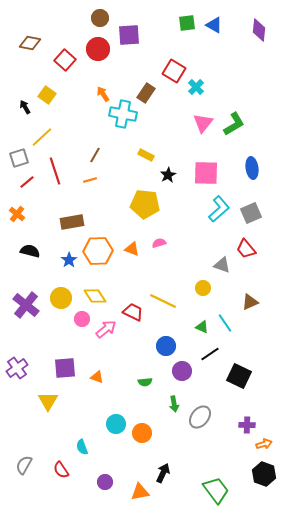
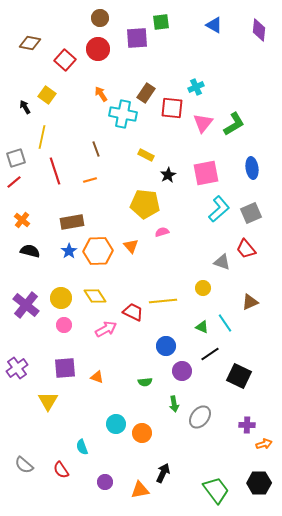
green square at (187, 23): moved 26 px left, 1 px up
purple square at (129, 35): moved 8 px right, 3 px down
red square at (174, 71): moved 2 px left, 37 px down; rotated 25 degrees counterclockwise
cyan cross at (196, 87): rotated 21 degrees clockwise
orange arrow at (103, 94): moved 2 px left
yellow line at (42, 137): rotated 35 degrees counterclockwise
brown line at (95, 155): moved 1 px right, 6 px up; rotated 49 degrees counterclockwise
gray square at (19, 158): moved 3 px left
pink square at (206, 173): rotated 12 degrees counterclockwise
red line at (27, 182): moved 13 px left
orange cross at (17, 214): moved 5 px right, 6 px down
pink semicircle at (159, 243): moved 3 px right, 11 px up
orange triangle at (132, 249): moved 1 px left, 3 px up; rotated 28 degrees clockwise
blue star at (69, 260): moved 9 px up
gray triangle at (222, 265): moved 3 px up
yellow line at (163, 301): rotated 32 degrees counterclockwise
pink circle at (82, 319): moved 18 px left, 6 px down
pink arrow at (106, 329): rotated 10 degrees clockwise
gray semicircle at (24, 465): rotated 78 degrees counterclockwise
black hexagon at (264, 474): moved 5 px left, 9 px down; rotated 20 degrees counterclockwise
orange triangle at (140, 492): moved 2 px up
